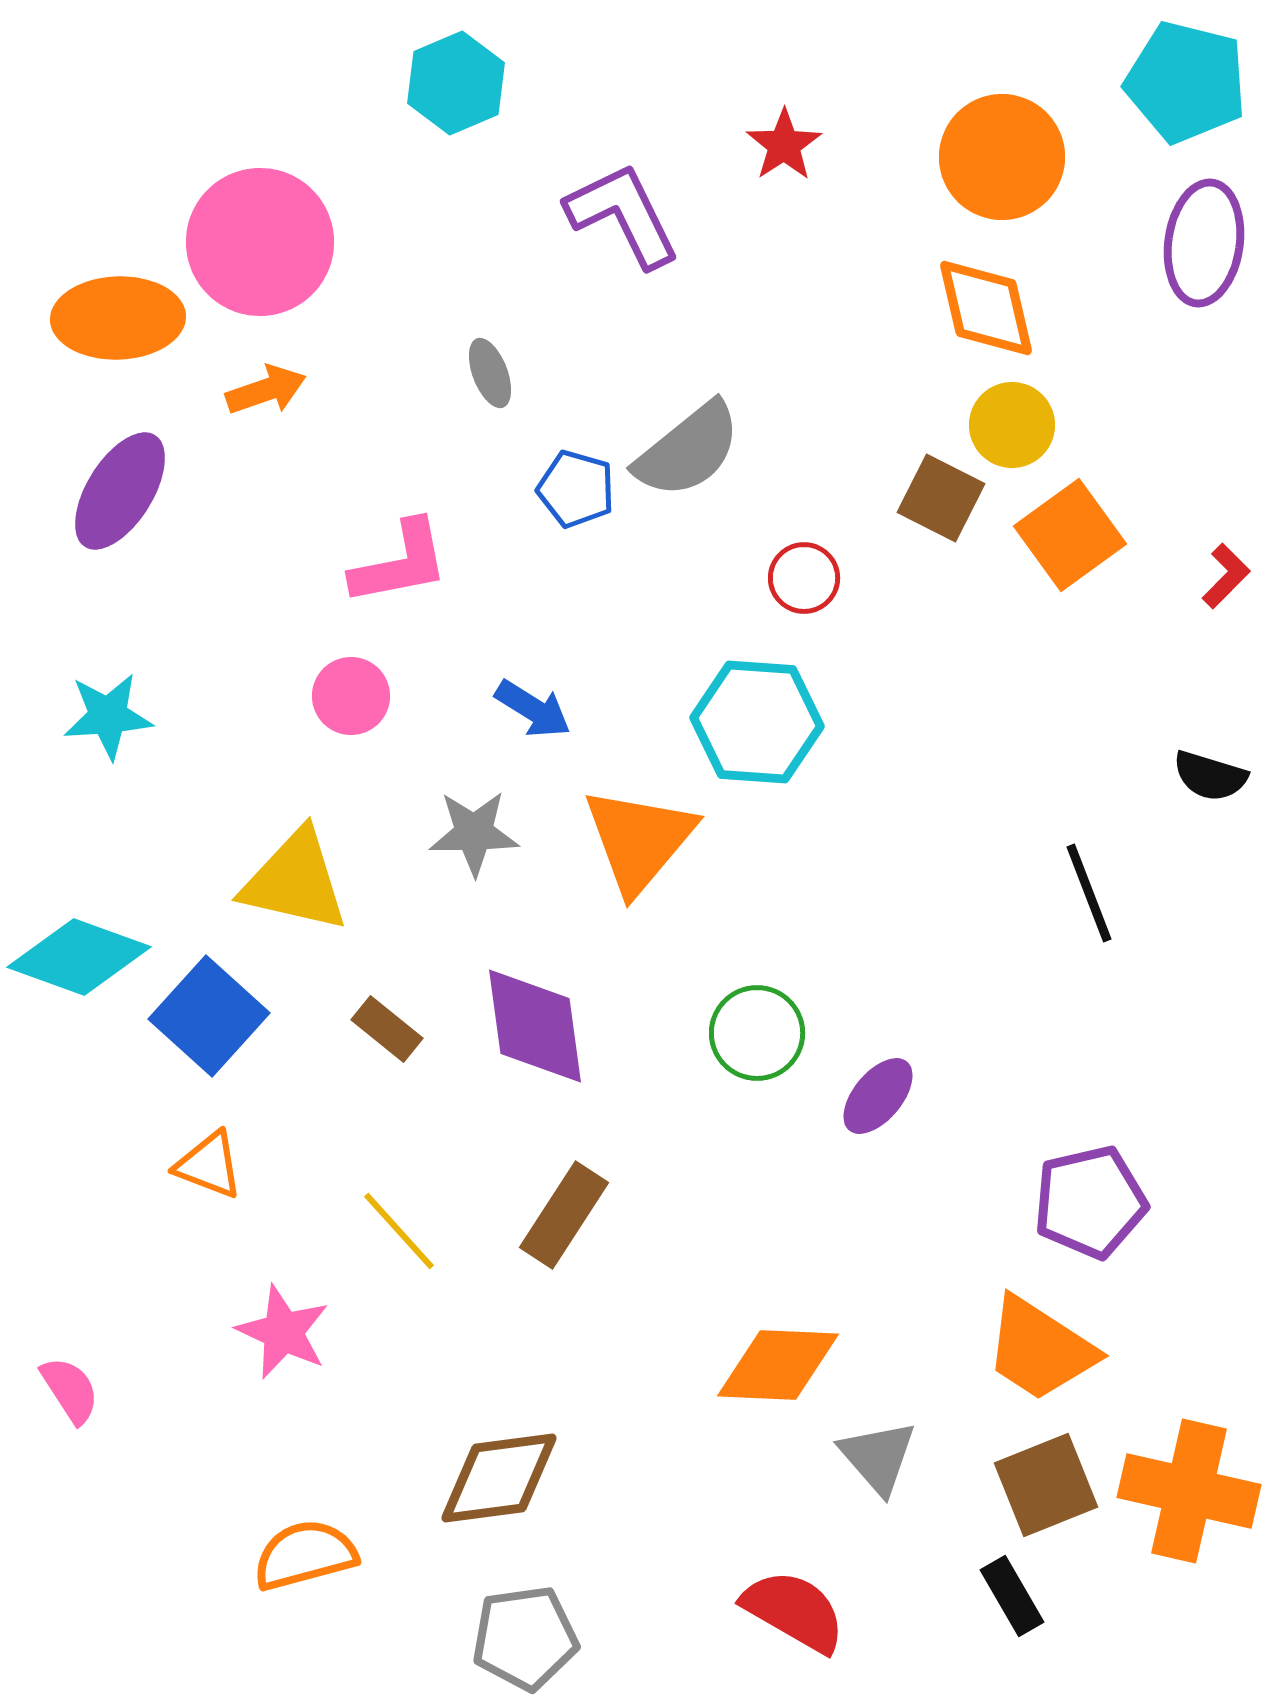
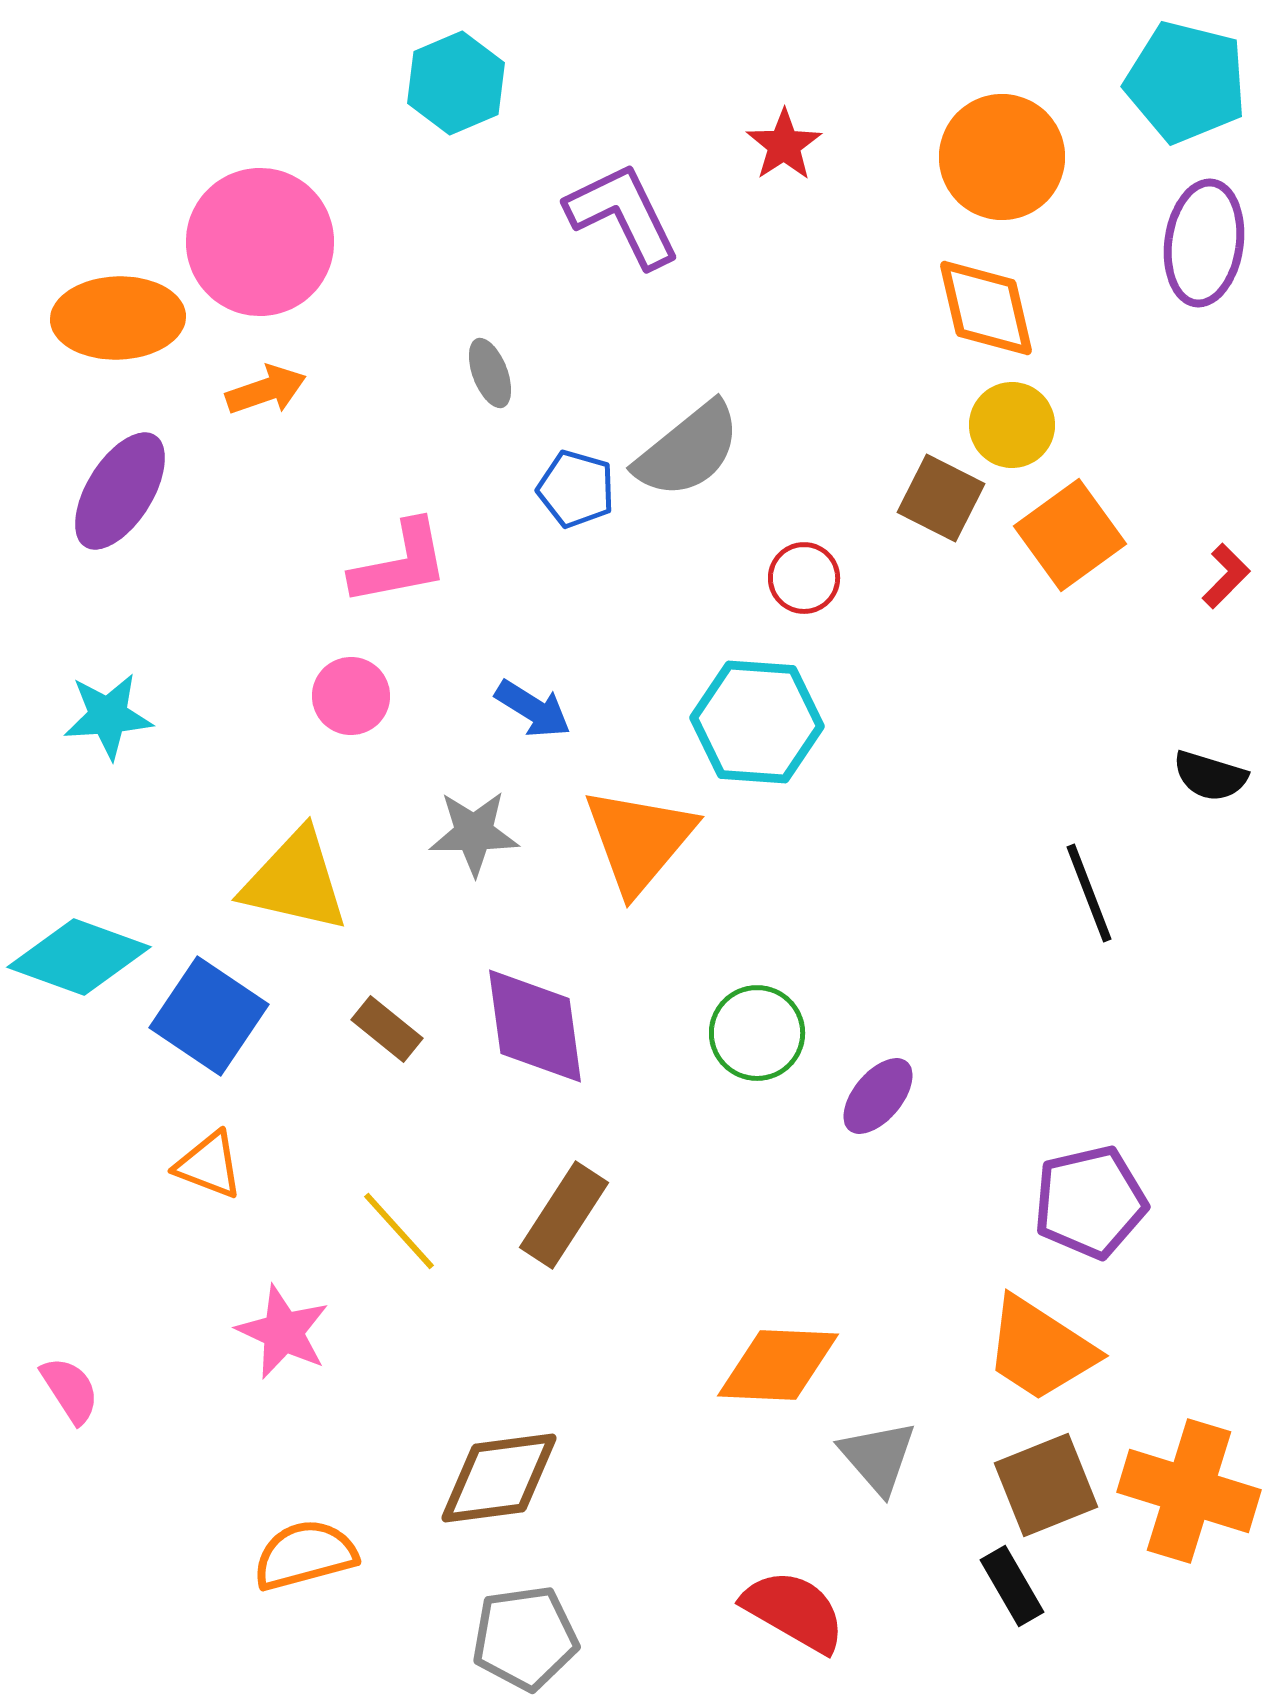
blue square at (209, 1016): rotated 8 degrees counterclockwise
orange cross at (1189, 1491): rotated 4 degrees clockwise
black rectangle at (1012, 1596): moved 10 px up
